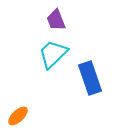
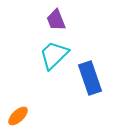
cyan trapezoid: moved 1 px right, 1 px down
